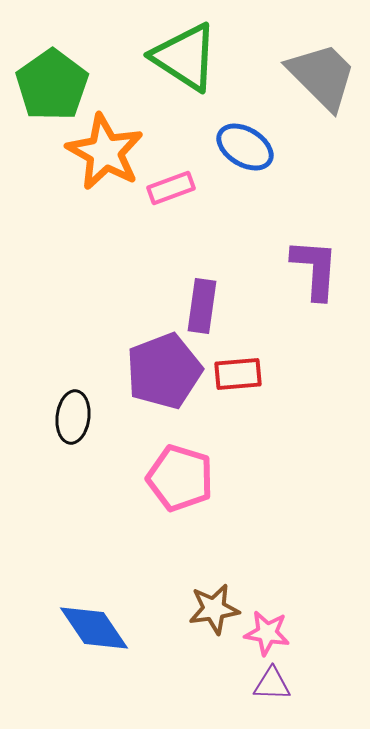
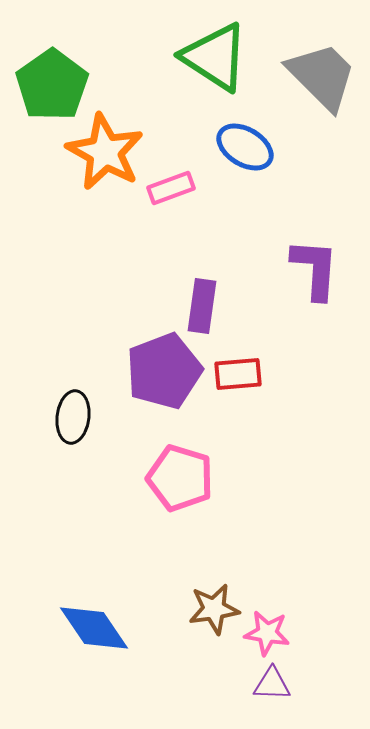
green triangle: moved 30 px right
